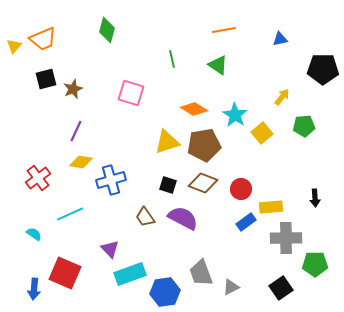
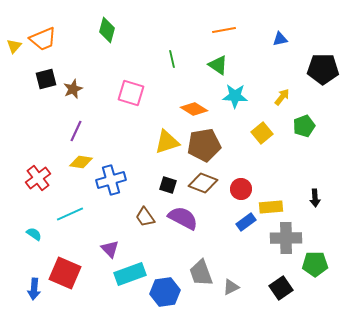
cyan star at (235, 115): moved 19 px up; rotated 30 degrees counterclockwise
green pentagon at (304, 126): rotated 15 degrees counterclockwise
